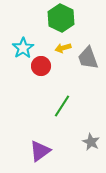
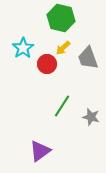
green hexagon: rotated 12 degrees counterclockwise
yellow arrow: rotated 28 degrees counterclockwise
red circle: moved 6 px right, 2 px up
gray star: moved 25 px up; rotated 12 degrees counterclockwise
